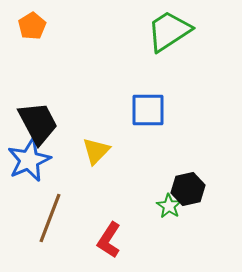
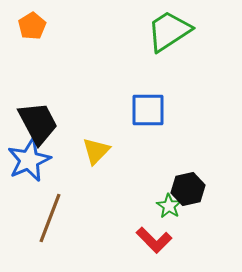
red L-shape: moved 45 px right; rotated 78 degrees counterclockwise
